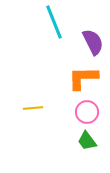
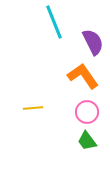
orange L-shape: moved 2 px up; rotated 56 degrees clockwise
